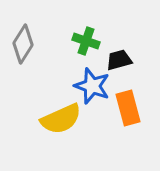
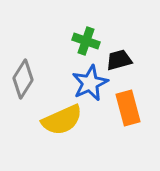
gray diamond: moved 35 px down
blue star: moved 2 px left, 3 px up; rotated 27 degrees clockwise
yellow semicircle: moved 1 px right, 1 px down
